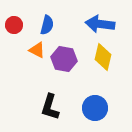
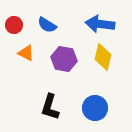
blue semicircle: rotated 108 degrees clockwise
orange triangle: moved 11 px left, 3 px down
